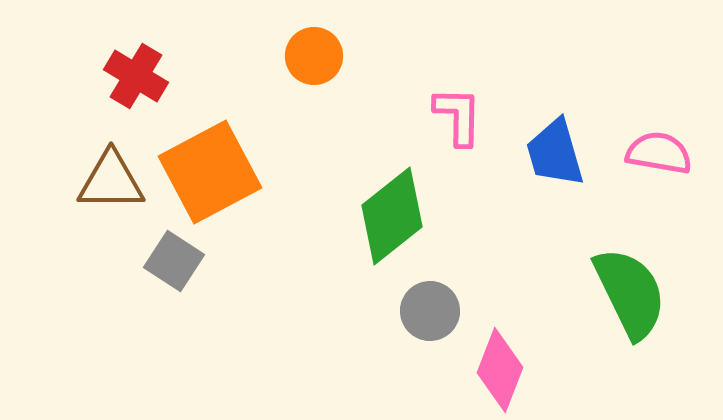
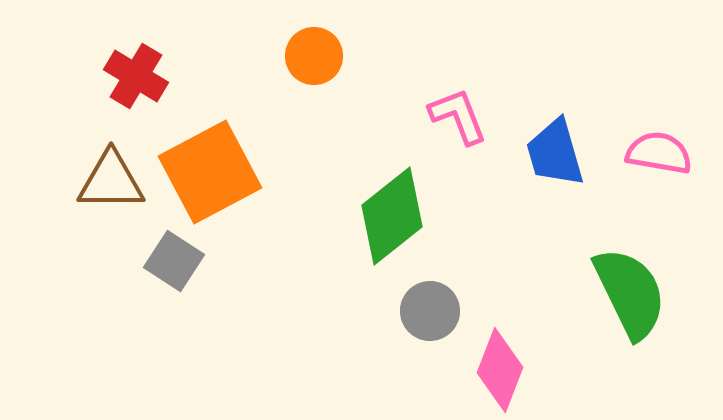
pink L-shape: rotated 22 degrees counterclockwise
